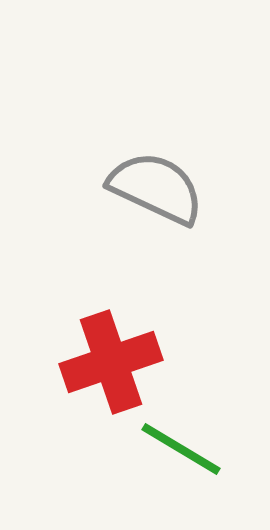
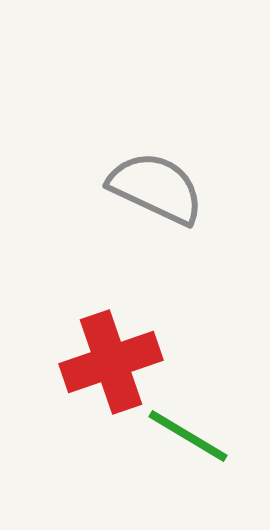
green line: moved 7 px right, 13 px up
